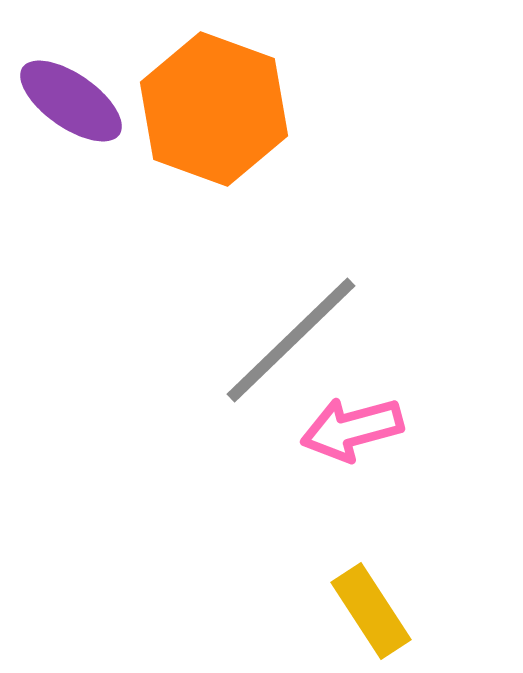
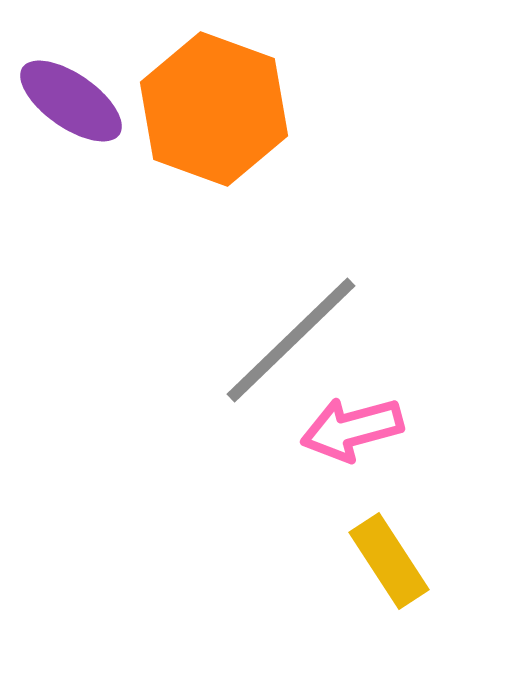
yellow rectangle: moved 18 px right, 50 px up
